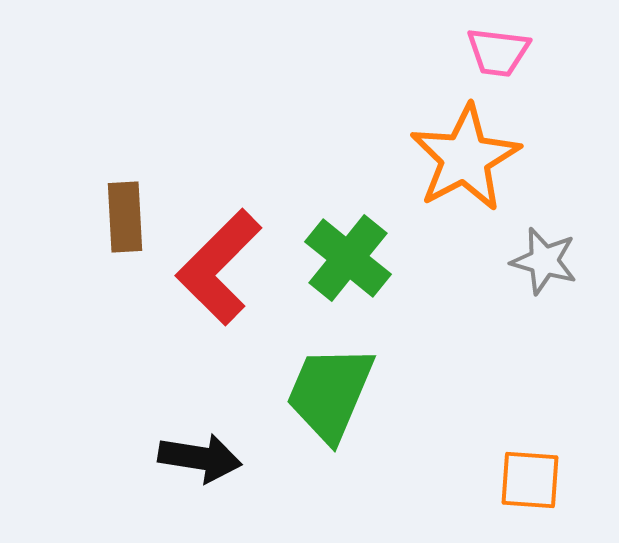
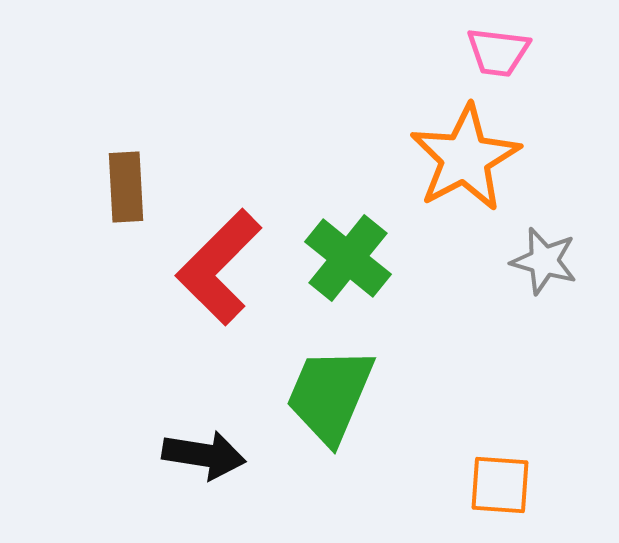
brown rectangle: moved 1 px right, 30 px up
green trapezoid: moved 2 px down
black arrow: moved 4 px right, 3 px up
orange square: moved 30 px left, 5 px down
